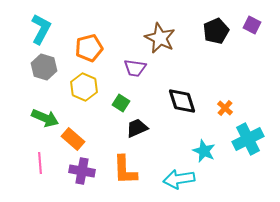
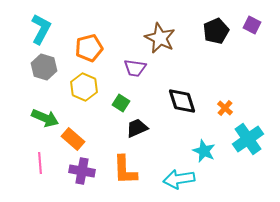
cyan cross: rotated 8 degrees counterclockwise
